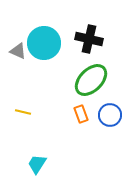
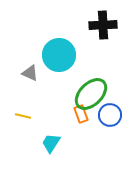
black cross: moved 14 px right, 14 px up; rotated 16 degrees counterclockwise
cyan circle: moved 15 px right, 12 px down
gray triangle: moved 12 px right, 22 px down
green ellipse: moved 14 px down
yellow line: moved 4 px down
cyan trapezoid: moved 14 px right, 21 px up
